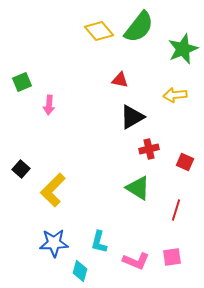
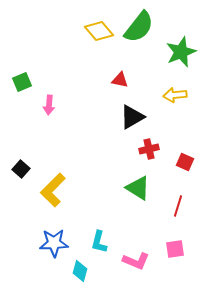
green star: moved 2 px left, 3 px down
red line: moved 2 px right, 4 px up
pink square: moved 3 px right, 8 px up
